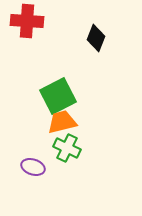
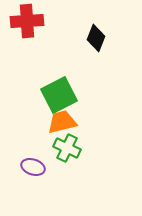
red cross: rotated 8 degrees counterclockwise
green square: moved 1 px right, 1 px up
